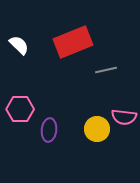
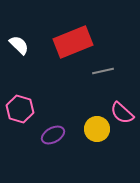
gray line: moved 3 px left, 1 px down
pink hexagon: rotated 16 degrees clockwise
pink semicircle: moved 2 px left, 4 px up; rotated 35 degrees clockwise
purple ellipse: moved 4 px right, 5 px down; rotated 55 degrees clockwise
